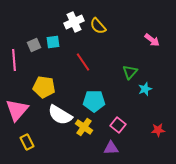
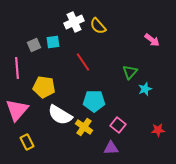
pink line: moved 3 px right, 8 px down
